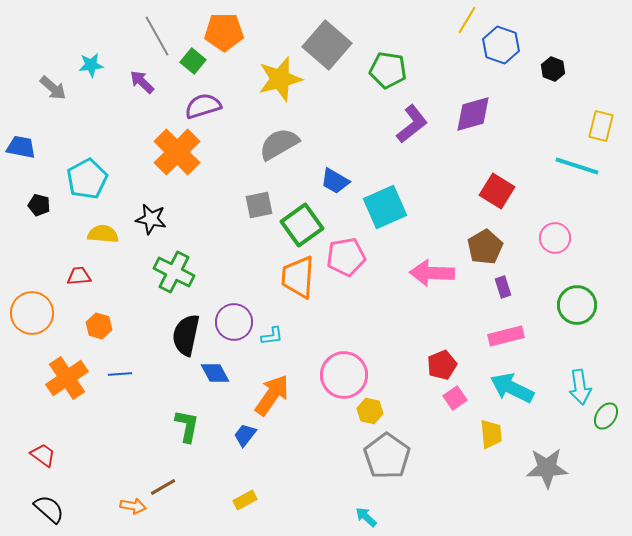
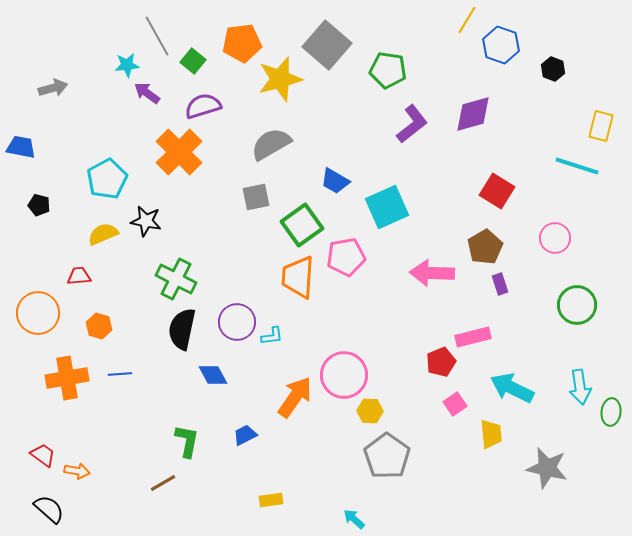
orange pentagon at (224, 32): moved 18 px right, 11 px down; rotated 6 degrees counterclockwise
cyan star at (91, 65): moved 36 px right
purple arrow at (142, 82): moved 5 px right, 11 px down; rotated 8 degrees counterclockwise
gray arrow at (53, 88): rotated 56 degrees counterclockwise
gray semicircle at (279, 144): moved 8 px left
orange cross at (177, 152): moved 2 px right
cyan pentagon at (87, 179): moved 20 px right
gray square at (259, 205): moved 3 px left, 8 px up
cyan square at (385, 207): moved 2 px right
black star at (151, 219): moved 5 px left, 2 px down
yellow semicircle at (103, 234): rotated 28 degrees counterclockwise
green cross at (174, 272): moved 2 px right, 7 px down
purple rectangle at (503, 287): moved 3 px left, 3 px up
orange circle at (32, 313): moved 6 px right
purple circle at (234, 322): moved 3 px right
black semicircle at (186, 335): moved 4 px left, 6 px up
pink rectangle at (506, 336): moved 33 px left, 1 px down
red pentagon at (442, 365): moved 1 px left, 3 px up
blue diamond at (215, 373): moved 2 px left, 2 px down
orange cross at (67, 378): rotated 24 degrees clockwise
orange arrow at (272, 395): moved 23 px right, 2 px down
pink square at (455, 398): moved 6 px down
yellow hexagon at (370, 411): rotated 10 degrees counterclockwise
green ellipse at (606, 416): moved 5 px right, 4 px up; rotated 28 degrees counterclockwise
green L-shape at (187, 426): moved 15 px down
blue trapezoid at (245, 435): rotated 25 degrees clockwise
gray star at (547, 468): rotated 15 degrees clockwise
brown line at (163, 487): moved 4 px up
yellow rectangle at (245, 500): moved 26 px right; rotated 20 degrees clockwise
orange arrow at (133, 506): moved 56 px left, 35 px up
cyan arrow at (366, 517): moved 12 px left, 2 px down
